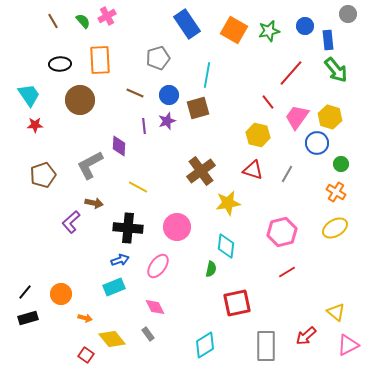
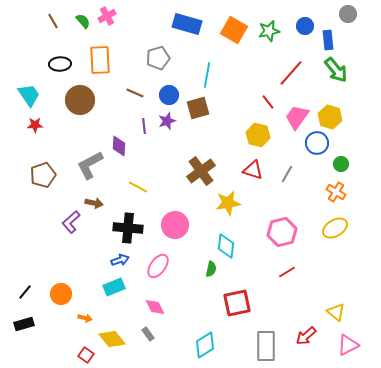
blue rectangle at (187, 24): rotated 40 degrees counterclockwise
pink circle at (177, 227): moved 2 px left, 2 px up
black rectangle at (28, 318): moved 4 px left, 6 px down
